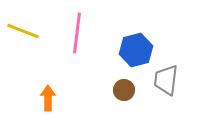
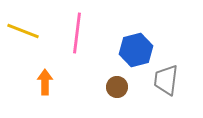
brown circle: moved 7 px left, 3 px up
orange arrow: moved 3 px left, 16 px up
